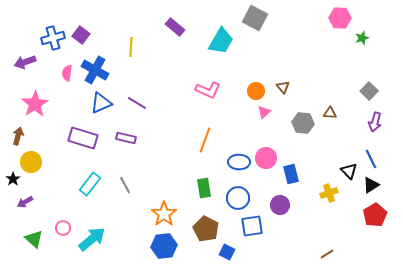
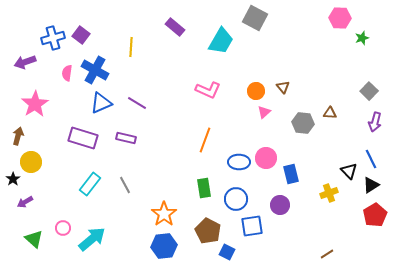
blue circle at (238, 198): moved 2 px left, 1 px down
brown pentagon at (206, 229): moved 2 px right, 2 px down
